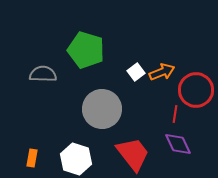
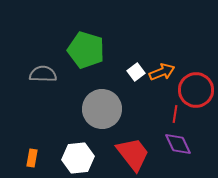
white hexagon: moved 2 px right, 1 px up; rotated 24 degrees counterclockwise
